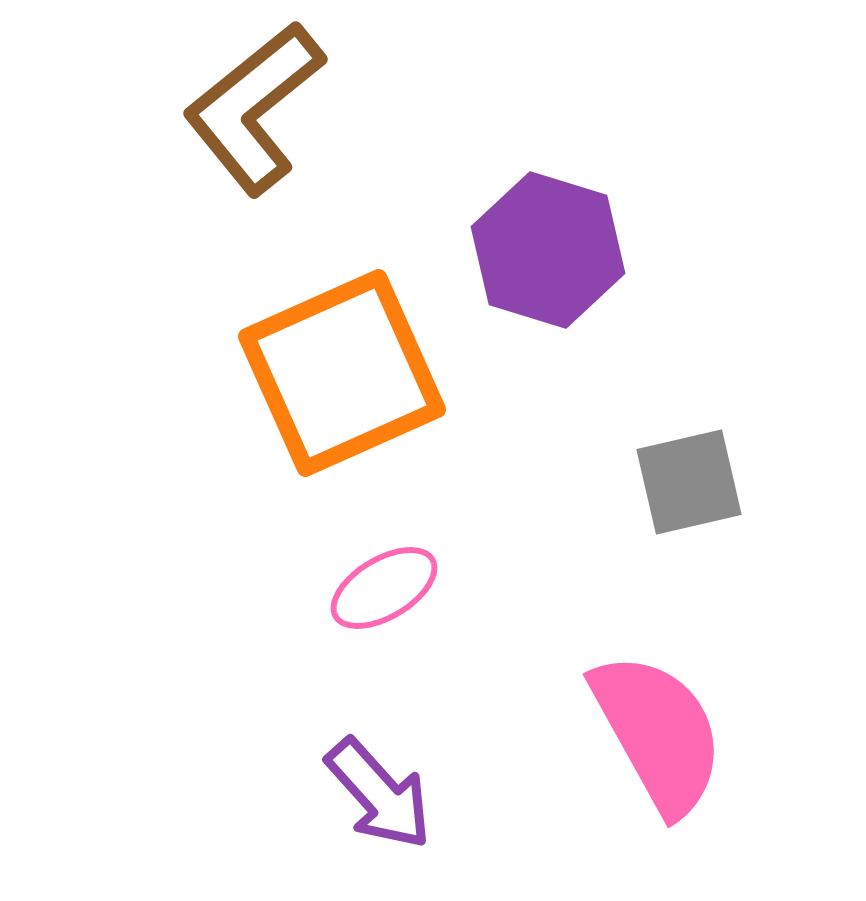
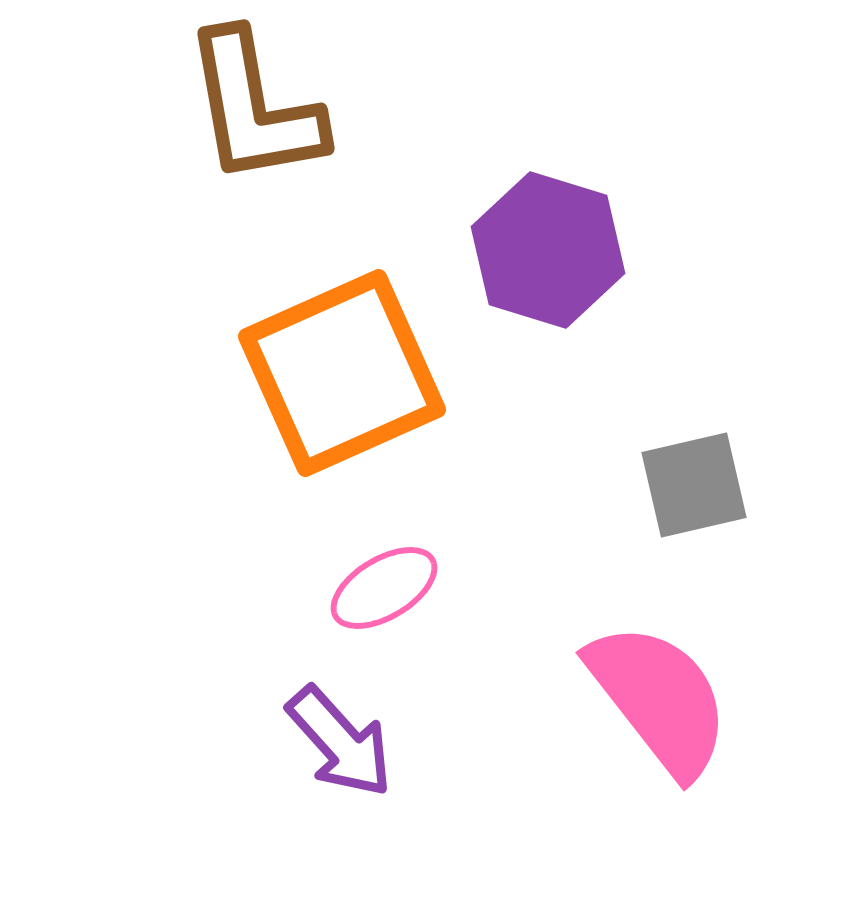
brown L-shape: rotated 61 degrees counterclockwise
gray square: moved 5 px right, 3 px down
pink semicircle: moved 1 px right, 34 px up; rotated 9 degrees counterclockwise
purple arrow: moved 39 px left, 52 px up
